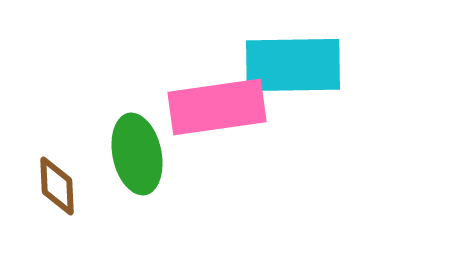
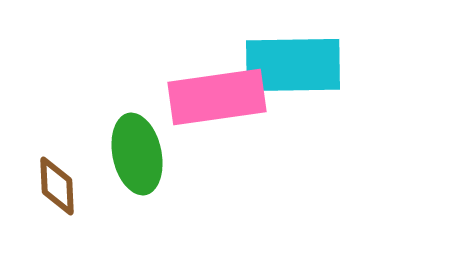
pink rectangle: moved 10 px up
